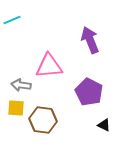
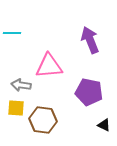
cyan line: moved 13 px down; rotated 24 degrees clockwise
purple pentagon: rotated 16 degrees counterclockwise
